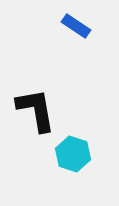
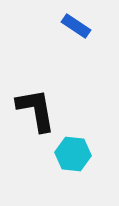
cyan hexagon: rotated 12 degrees counterclockwise
